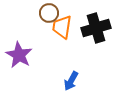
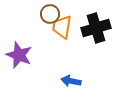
brown circle: moved 1 px right, 1 px down
purple star: rotated 8 degrees counterclockwise
blue arrow: rotated 72 degrees clockwise
